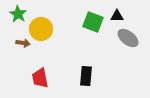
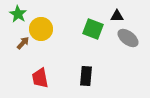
green square: moved 7 px down
brown arrow: rotated 56 degrees counterclockwise
